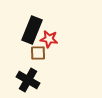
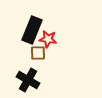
red star: moved 1 px left
